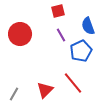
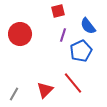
blue semicircle: rotated 18 degrees counterclockwise
purple line: moved 2 px right; rotated 48 degrees clockwise
